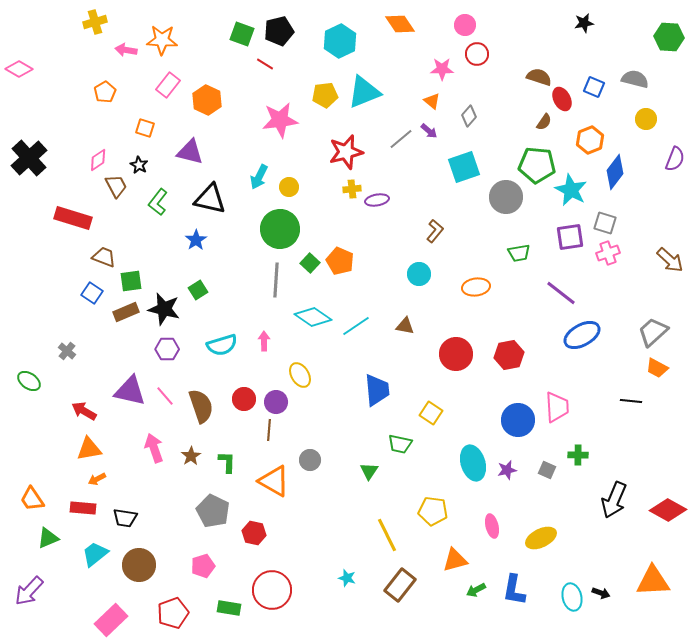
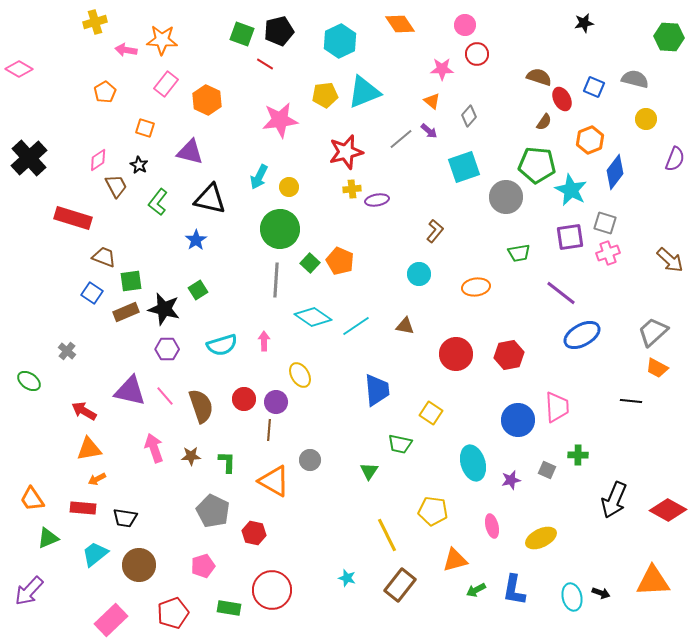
pink rectangle at (168, 85): moved 2 px left, 1 px up
brown star at (191, 456): rotated 30 degrees clockwise
purple star at (507, 470): moved 4 px right, 10 px down
